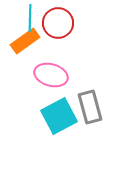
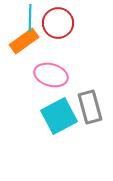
orange rectangle: moved 1 px left
